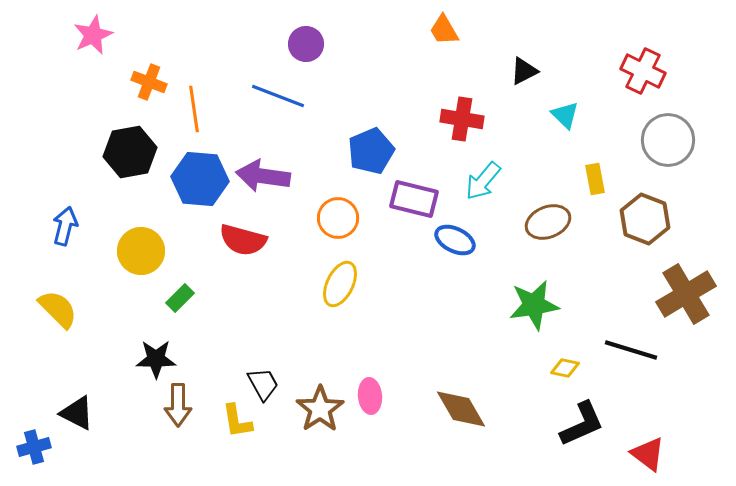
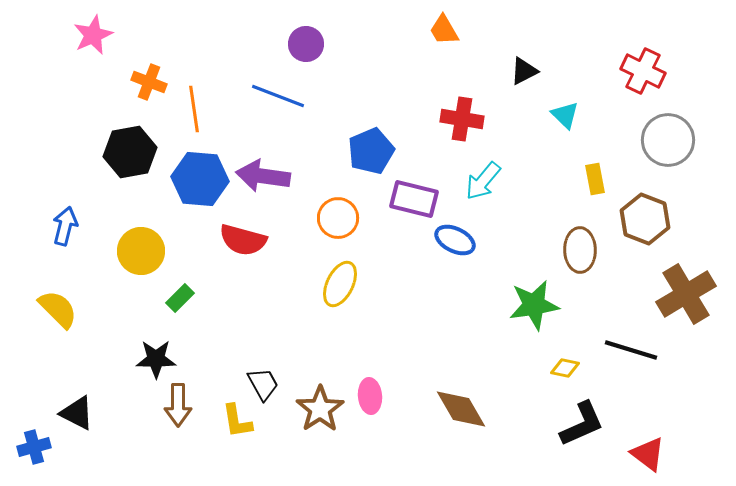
brown ellipse at (548, 222): moved 32 px right, 28 px down; rotated 69 degrees counterclockwise
